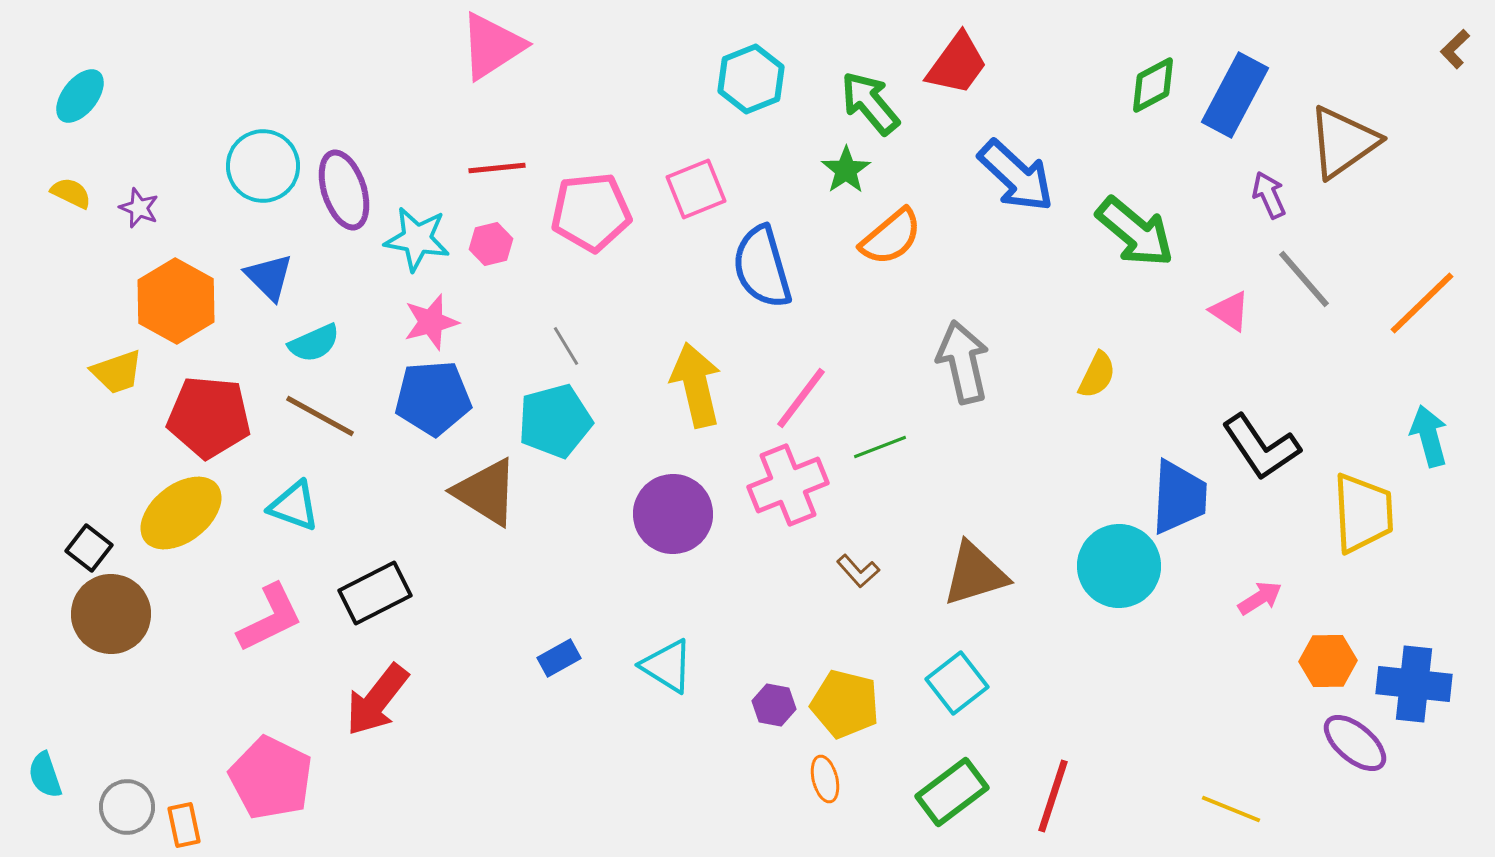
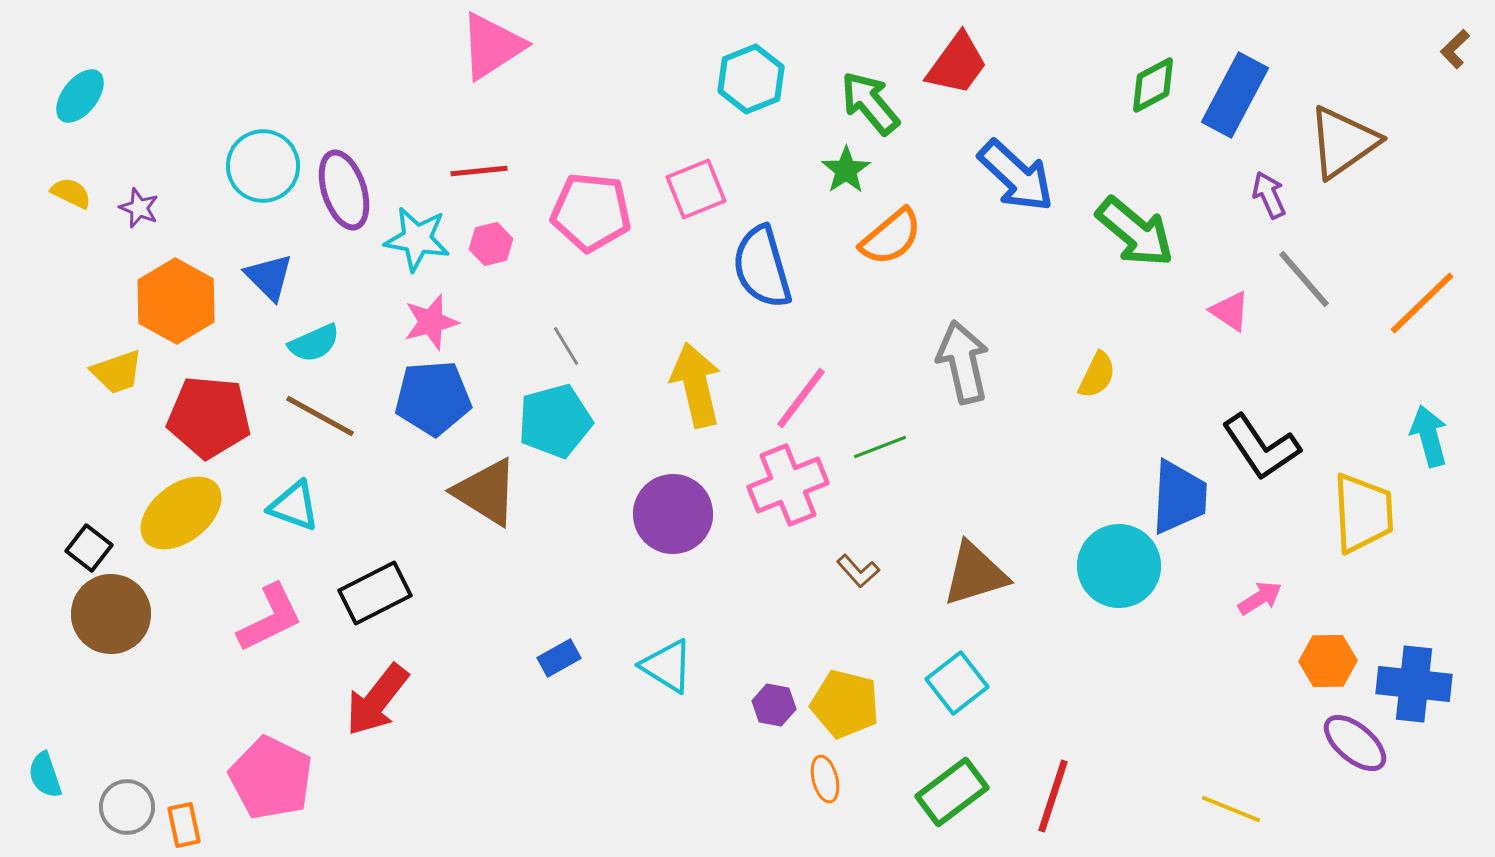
red line at (497, 168): moved 18 px left, 3 px down
pink pentagon at (591, 212): rotated 12 degrees clockwise
